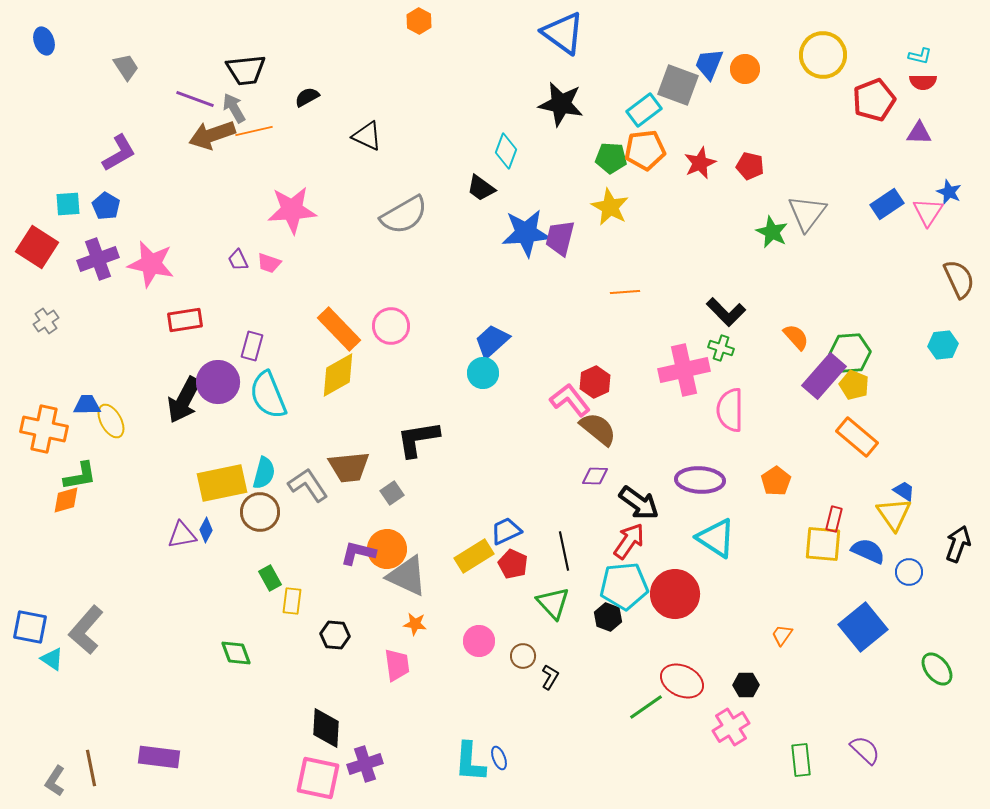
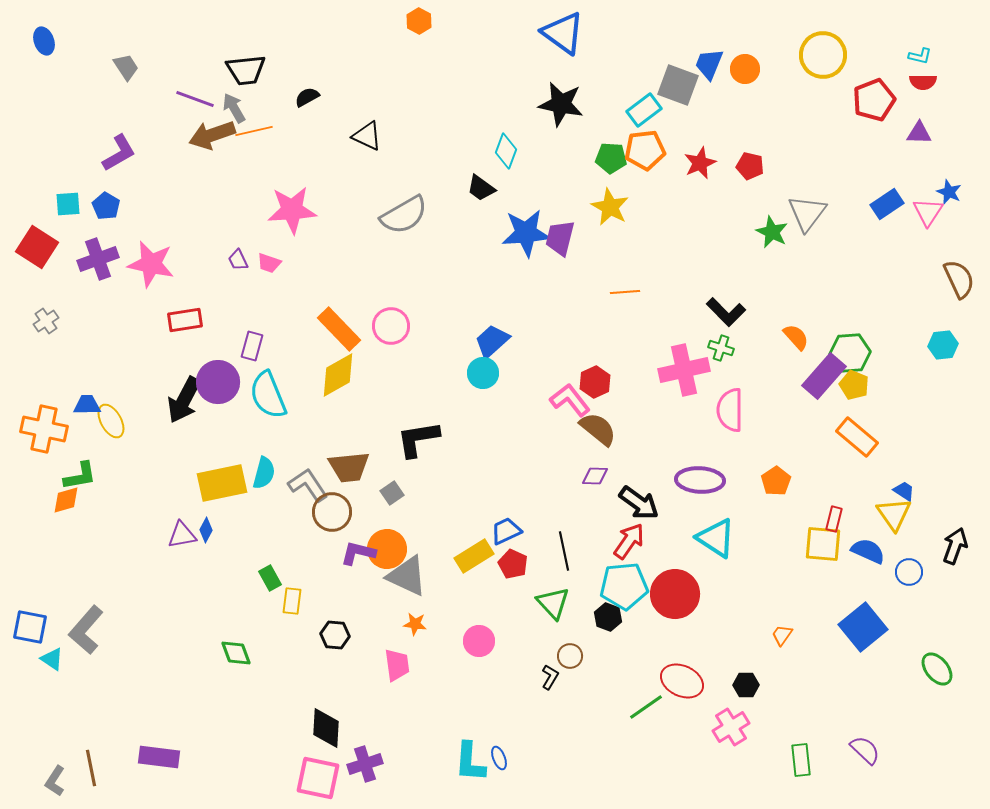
brown circle at (260, 512): moved 72 px right
black arrow at (958, 544): moved 3 px left, 2 px down
brown circle at (523, 656): moved 47 px right
